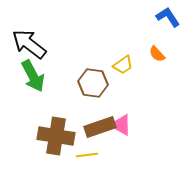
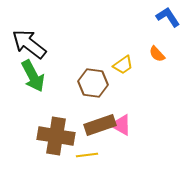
brown rectangle: moved 2 px up
